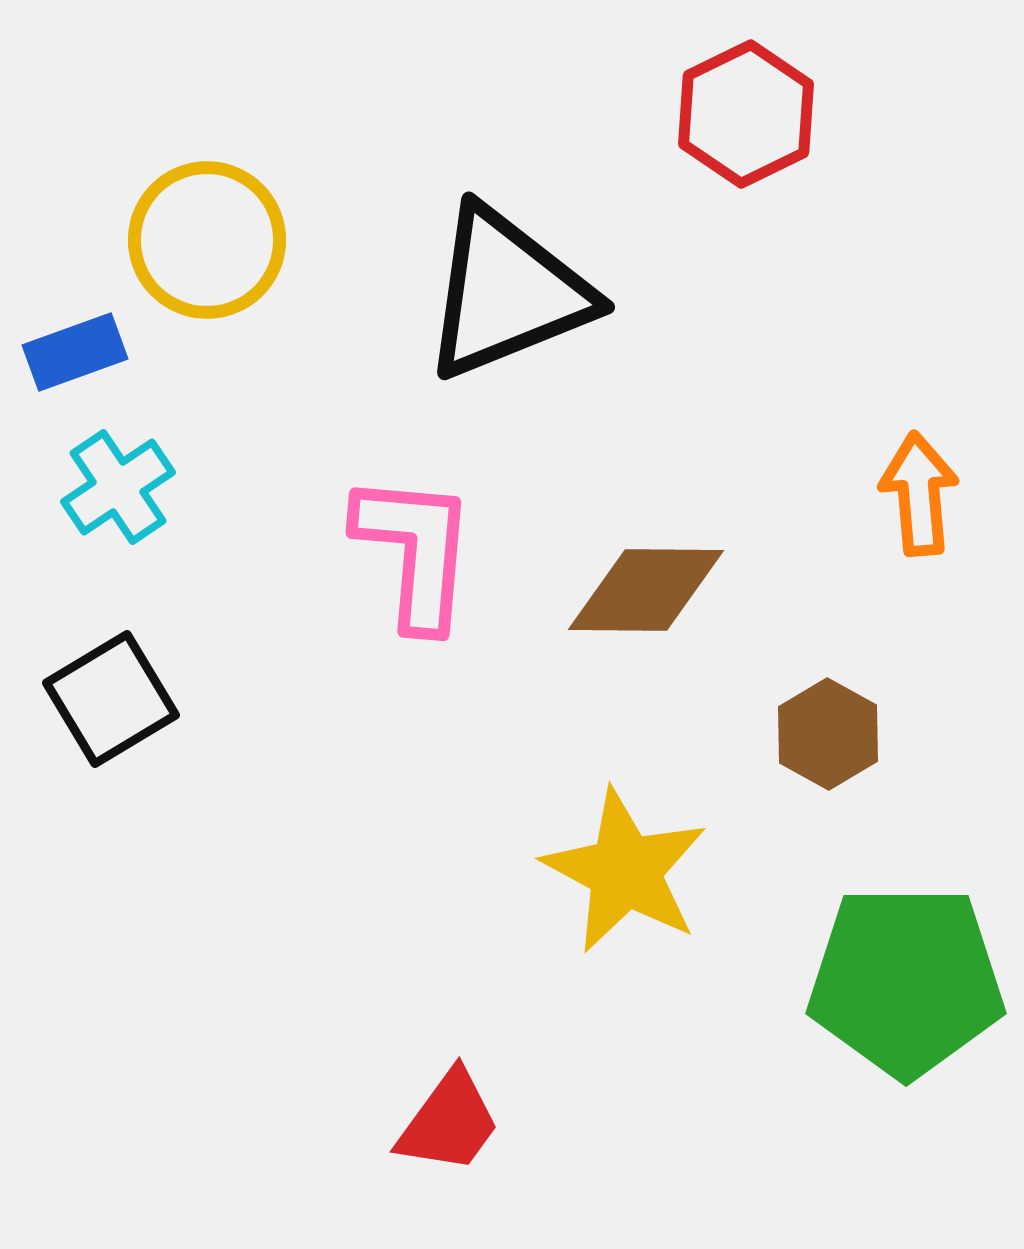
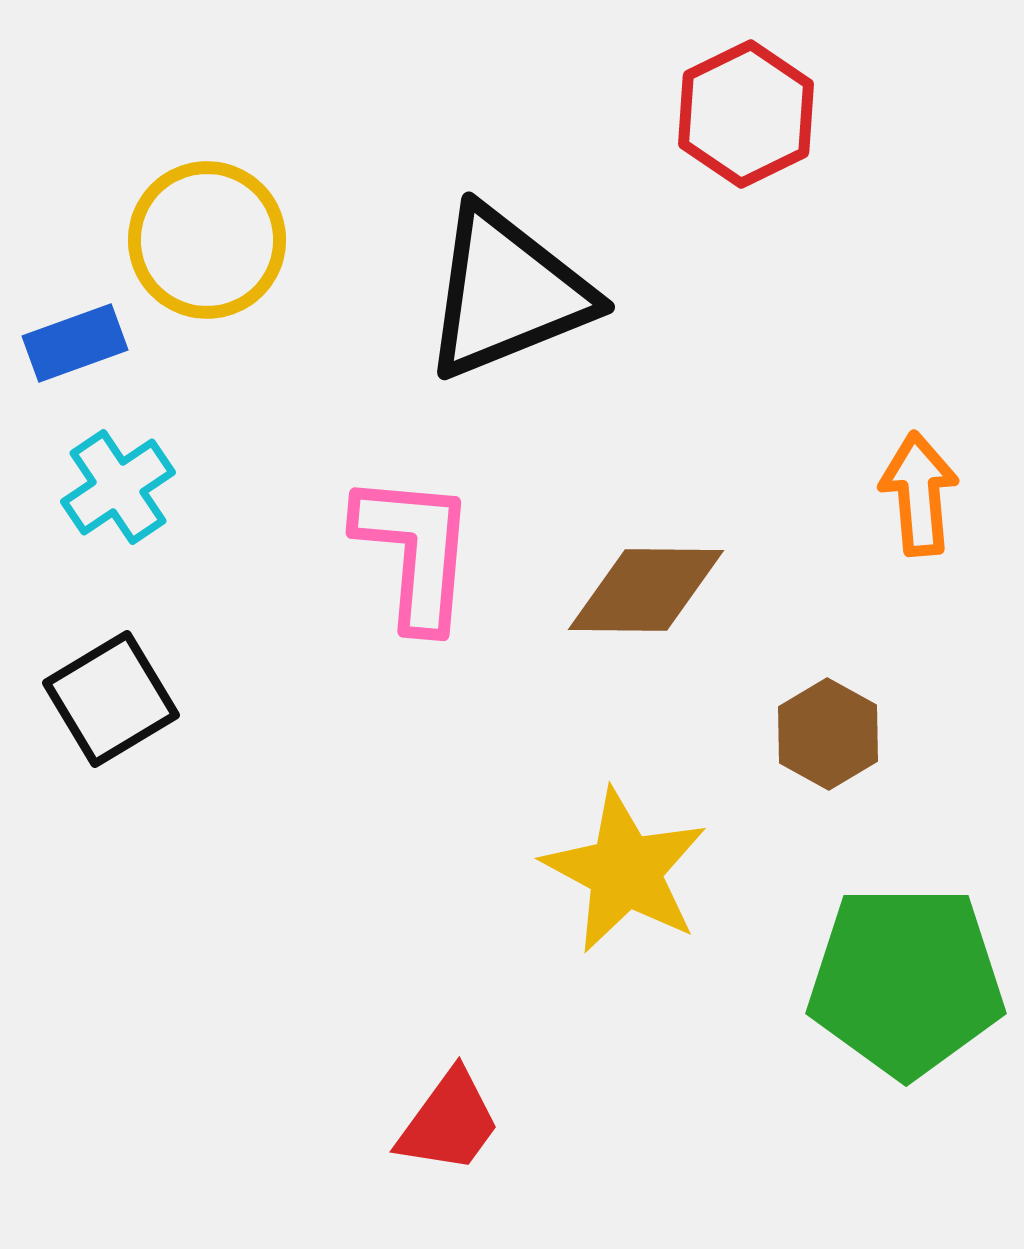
blue rectangle: moved 9 px up
